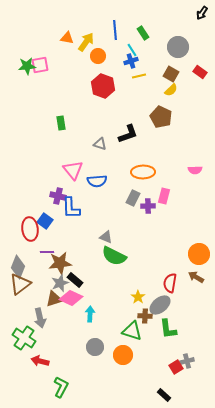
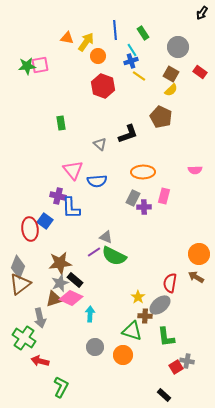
yellow line at (139, 76): rotated 48 degrees clockwise
gray triangle at (100, 144): rotated 24 degrees clockwise
purple cross at (148, 206): moved 4 px left, 1 px down
purple line at (47, 252): moved 47 px right; rotated 32 degrees counterclockwise
green L-shape at (168, 329): moved 2 px left, 8 px down
gray cross at (187, 361): rotated 24 degrees clockwise
